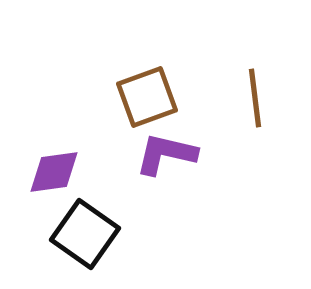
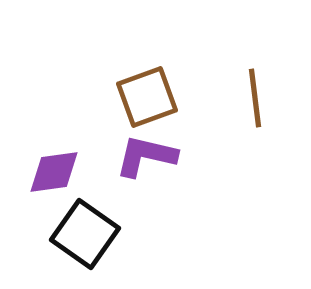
purple L-shape: moved 20 px left, 2 px down
